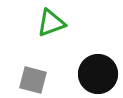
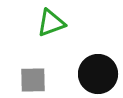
gray square: rotated 16 degrees counterclockwise
